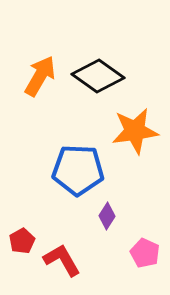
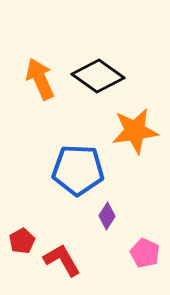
orange arrow: moved 3 px down; rotated 54 degrees counterclockwise
